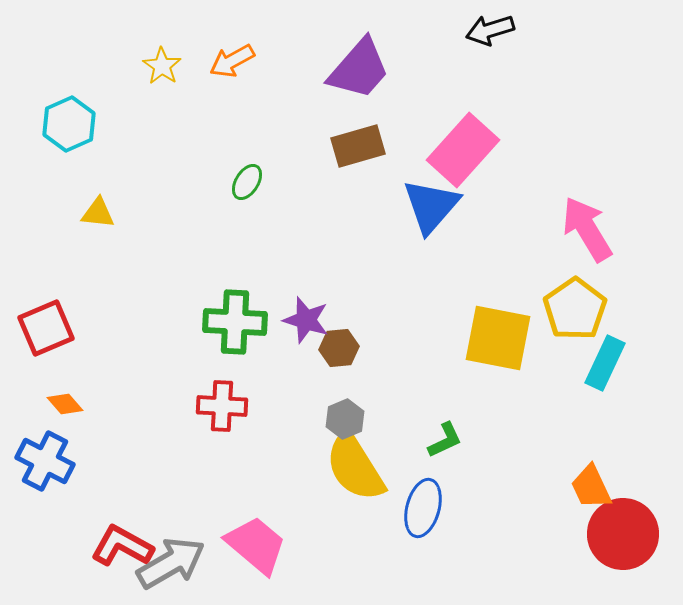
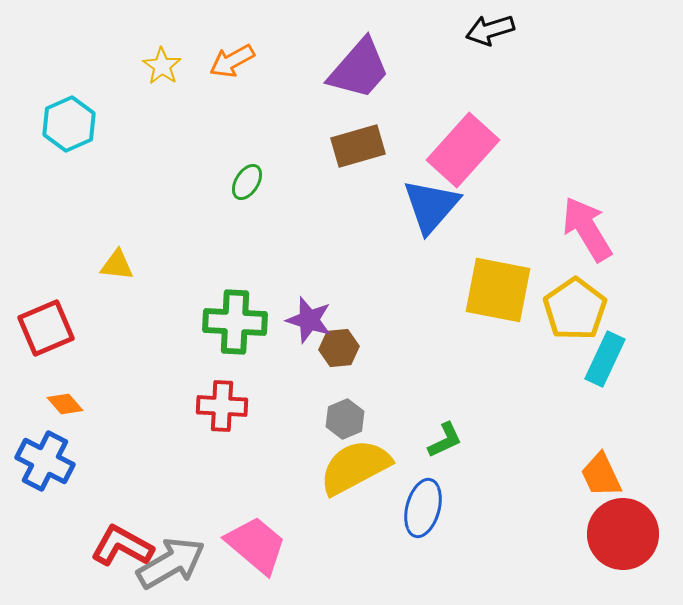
yellow triangle: moved 19 px right, 52 px down
purple star: moved 3 px right
yellow square: moved 48 px up
cyan rectangle: moved 4 px up
yellow semicircle: rotated 94 degrees clockwise
orange trapezoid: moved 10 px right, 12 px up
